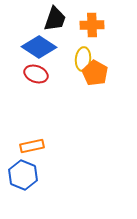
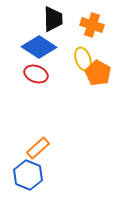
black trapezoid: moved 2 px left; rotated 20 degrees counterclockwise
orange cross: rotated 20 degrees clockwise
yellow ellipse: rotated 25 degrees counterclockwise
orange pentagon: moved 3 px right
orange rectangle: moved 6 px right, 2 px down; rotated 30 degrees counterclockwise
blue hexagon: moved 5 px right
